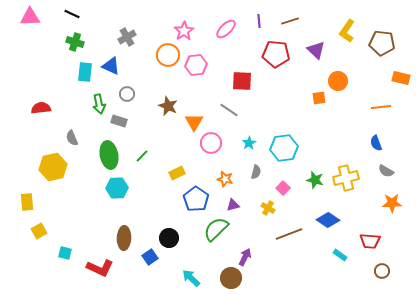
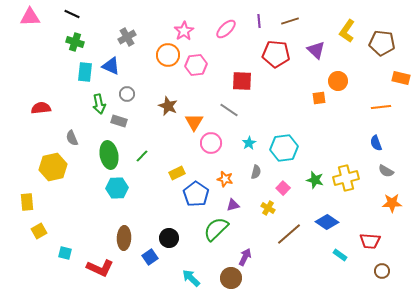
blue pentagon at (196, 199): moved 5 px up
blue diamond at (328, 220): moved 1 px left, 2 px down
brown line at (289, 234): rotated 20 degrees counterclockwise
